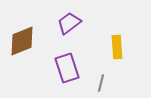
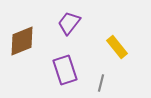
purple trapezoid: rotated 15 degrees counterclockwise
yellow rectangle: rotated 35 degrees counterclockwise
purple rectangle: moved 2 px left, 2 px down
